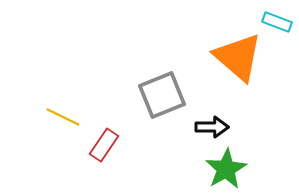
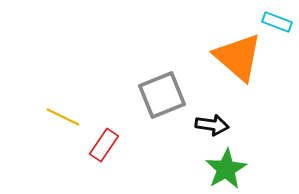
black arrow: moved 2 px up; rotated 8 degrees clockwise
